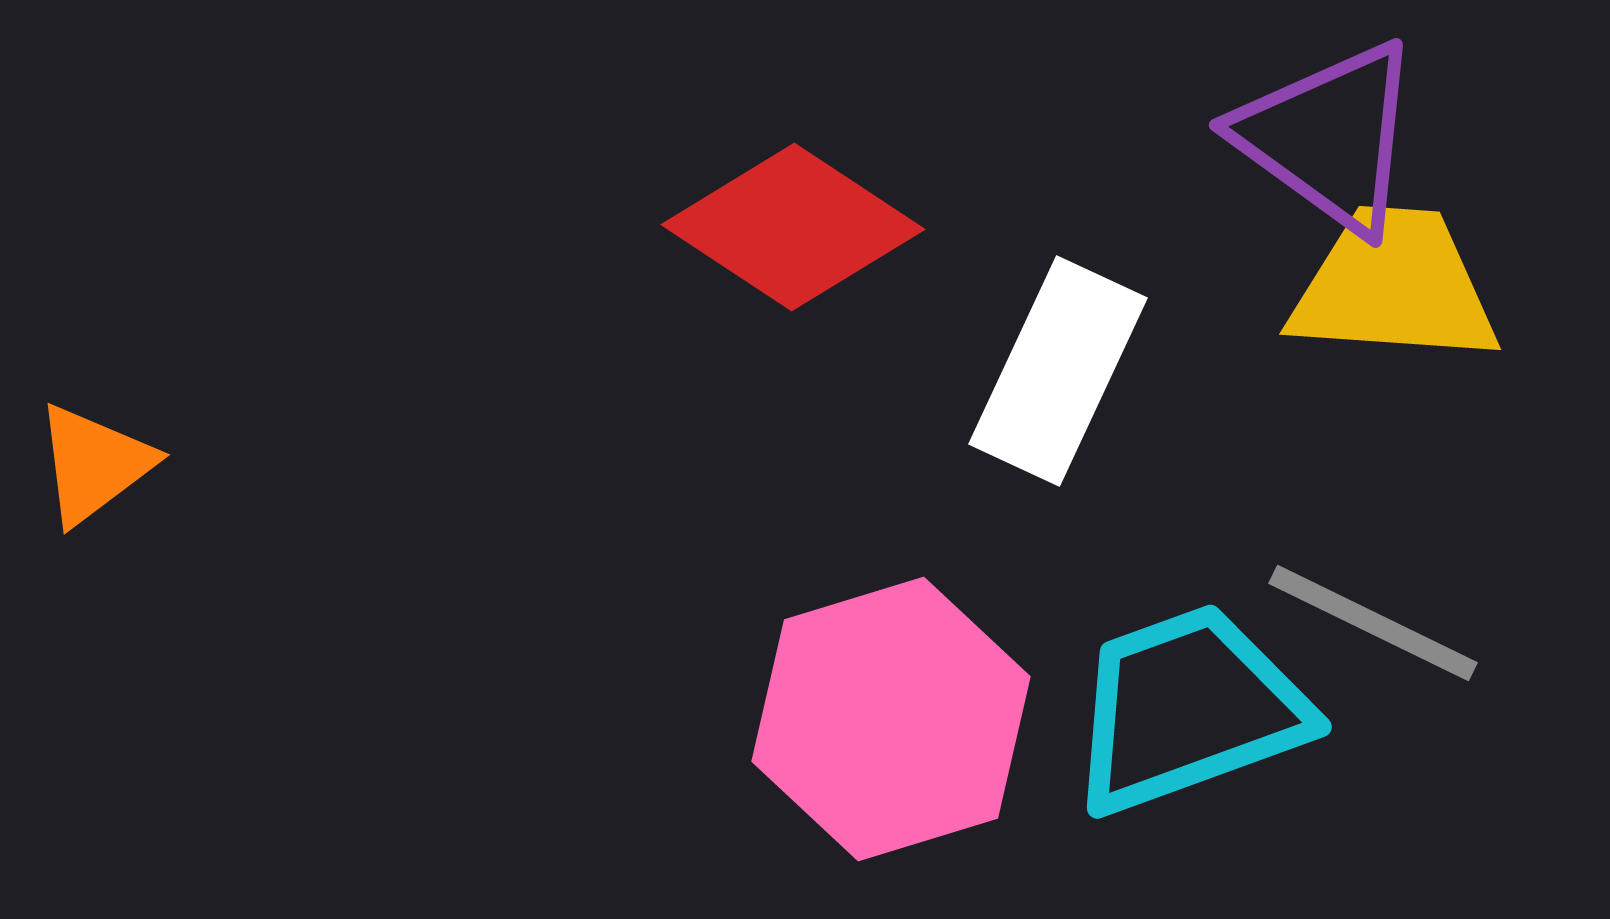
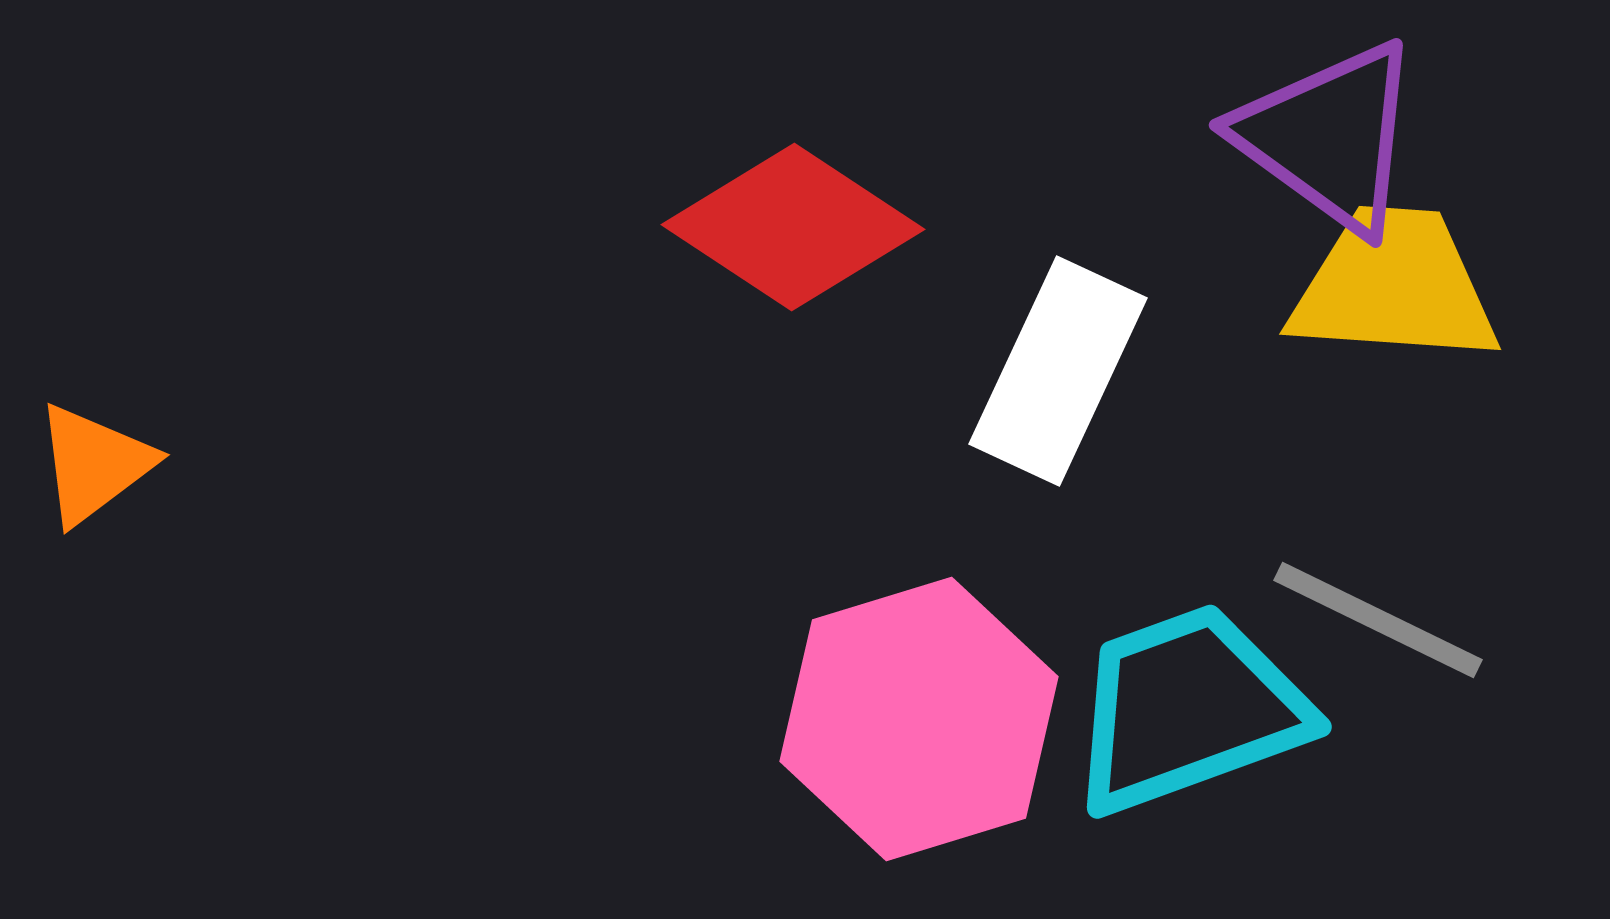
gray line: moved 5 px right, 3 px up
pink hexagon: moved 28 px right
